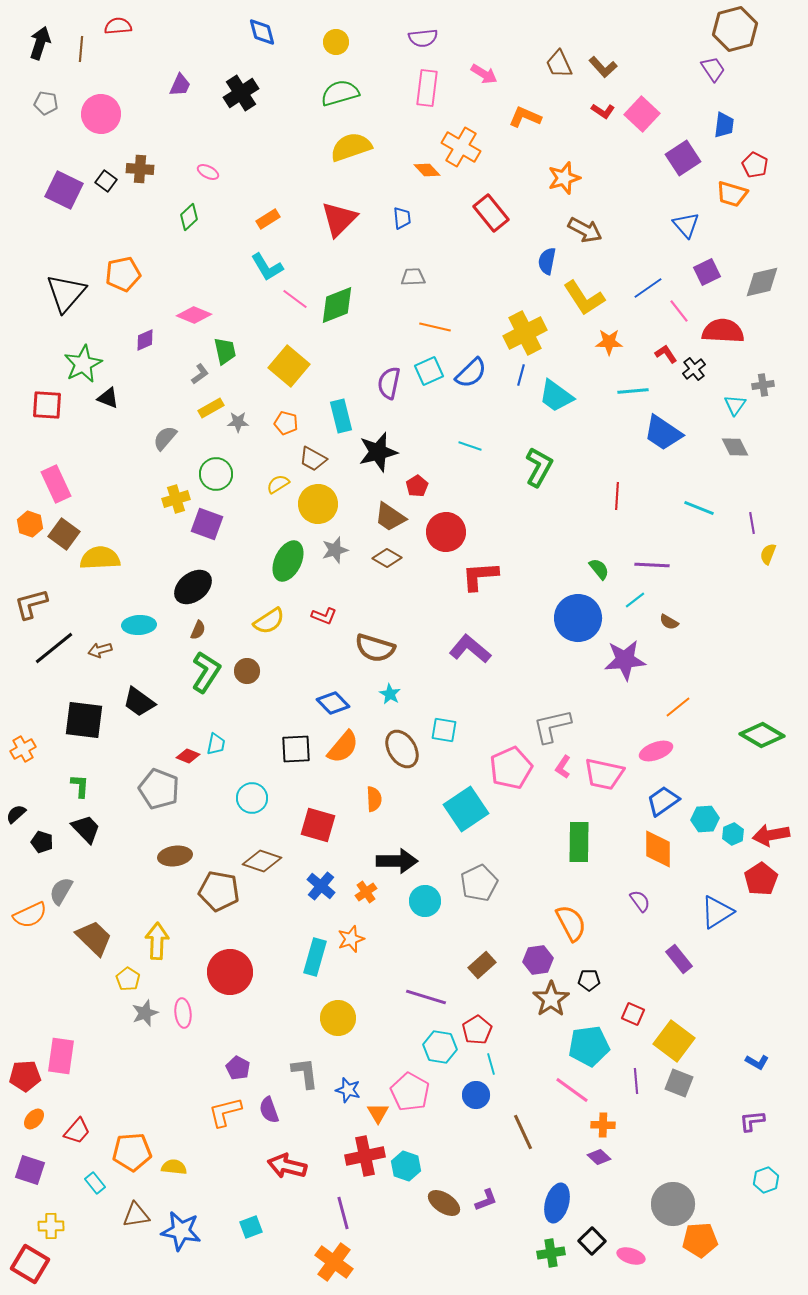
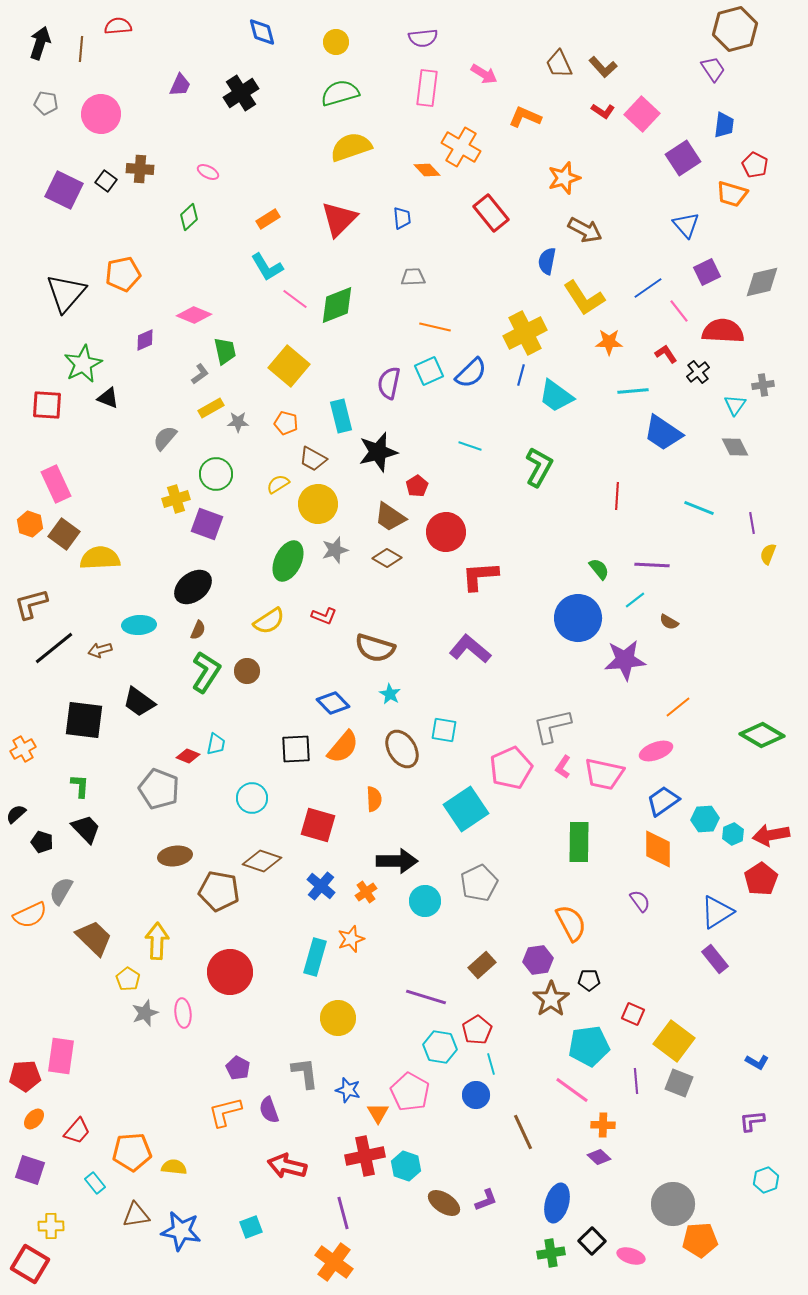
black cross at (694, 369): moved 4 px right, 3 px down
purple rectangle at (679, 959): moved 36 px right
